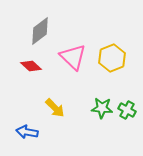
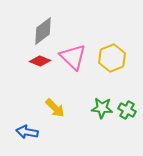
gray diamond: moved 3 px right
red diamond: moved 9 px right, 5 px up; rotated 20 degrees counterclockwise
